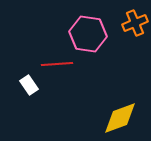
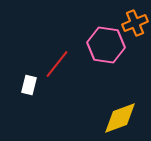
pink hexagon: moved 18 px right, 11 px down
red line: rotated 48 degrees counterclockwise
white rectangle: rotated 48 degrees clockwise
